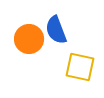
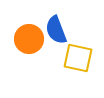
yellow square: moved 2 px left, 9 px up
